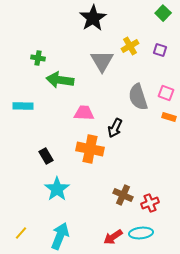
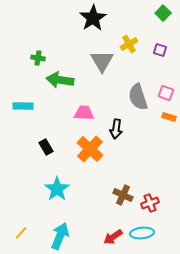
yellow cross: moved 1 px left, 2 px up
black arrow: moved 1 px right, 1 px down; rotated 18 degrees counterclockwise
orange cross: rotated 32 degrees clockwise
black rectangle: moved 9 px up
cyan ellipse: moved 1 px right
